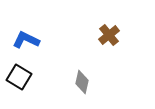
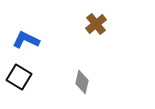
brown cross: moved 13 px left, 11 px up
